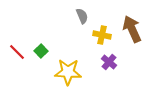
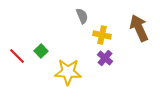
brown arrow: moved 7 px right, 1 px up
red line: moved 4 px down
purple cross: moved 4 px left, 4 px up
